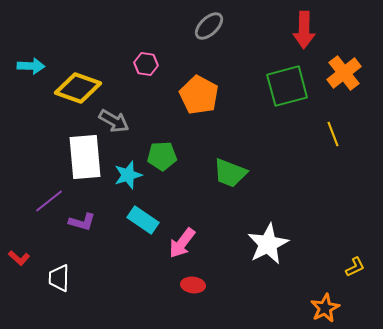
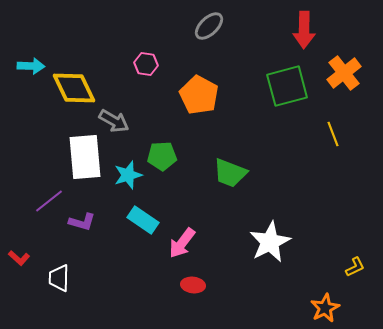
yellow diamond: moved 4 px left; rotated 45 degrees clockwise
white star: moved 2 px right, 2 px up
